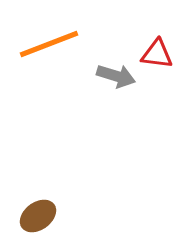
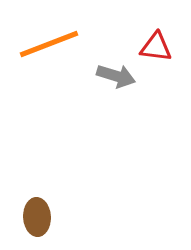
red triangle: moved 1 px left, 7 px up
brown ellipse: moved 1 px left, 1 px down; rotated 57 degrees counterclockwise
